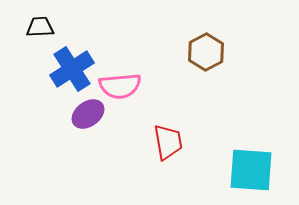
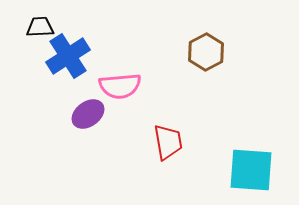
blue cross: moved 4 px left, 13 px up
